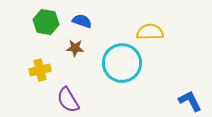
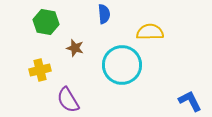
blue semicircle: moved 22 px right, 7 px up; rotated 66 degrees clockwise
brown star: rotated 12 degrees clockwise
cyan circle: moved 2 px down
